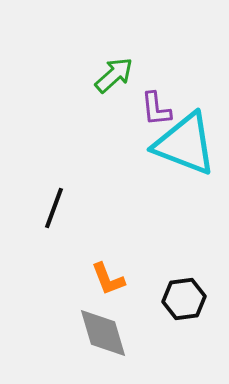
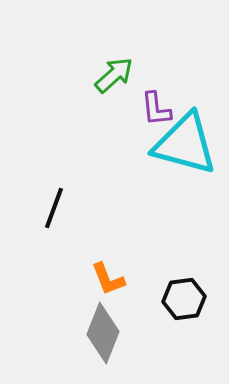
cyan triangle: rotated 6 degrees counterclockwise
gray diamond: rotated 38 degrees clockwise
